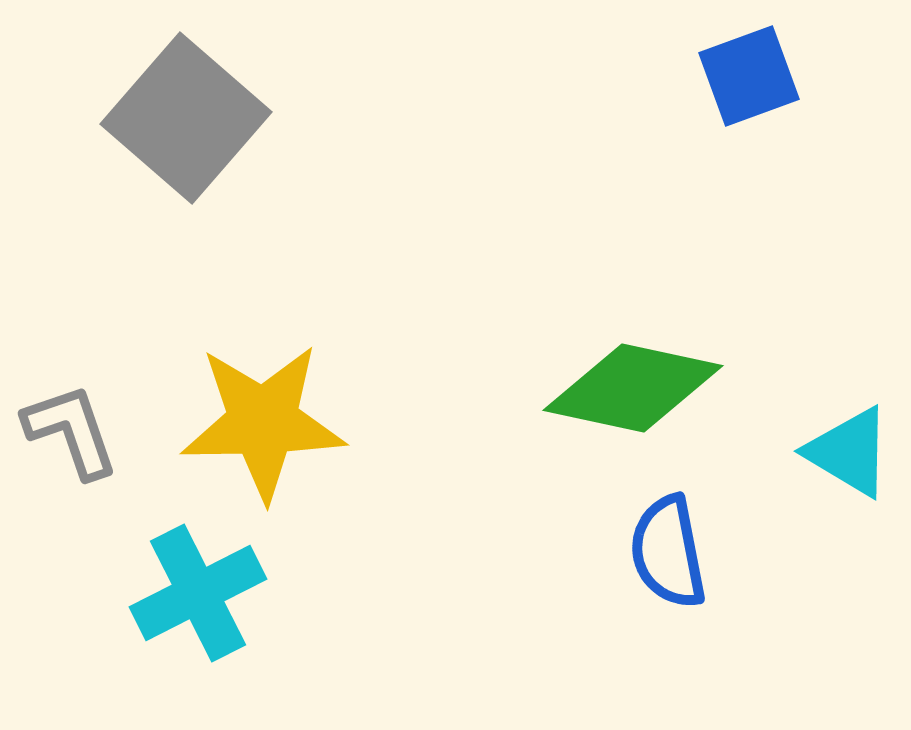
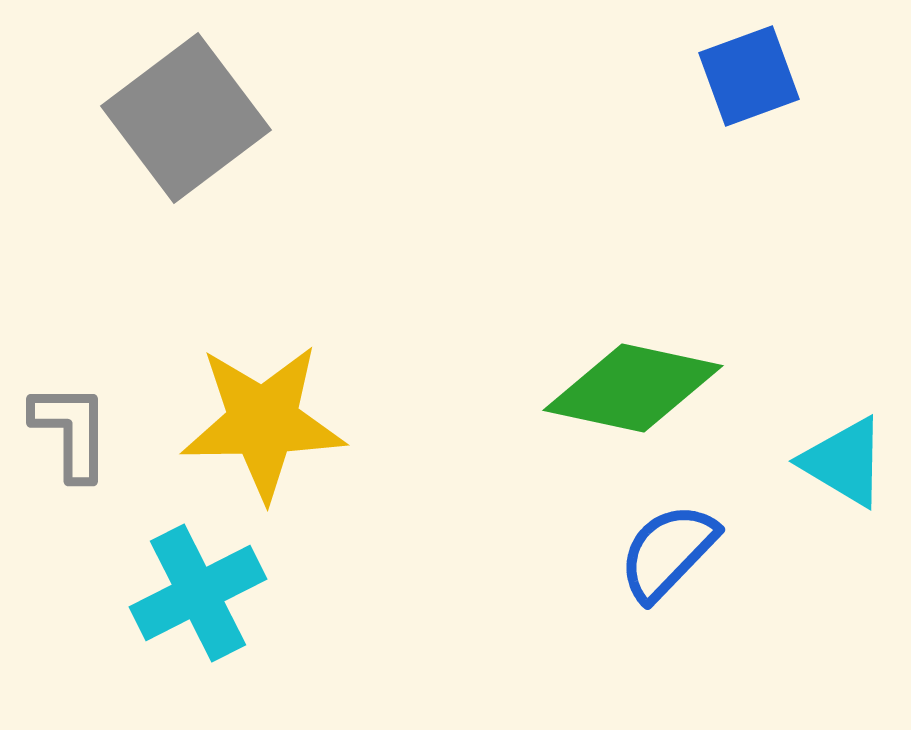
gray square: rotated 12 degrees clockwise
gray L-shape: rotated 19 degrees clockwise
cyan triangle: moved 5 px left, 10 px down
blue semicircle: rotated 55 degrees clockwise
